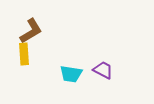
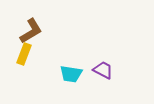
yellow rectangle: rotated 25 degrees clockwise
